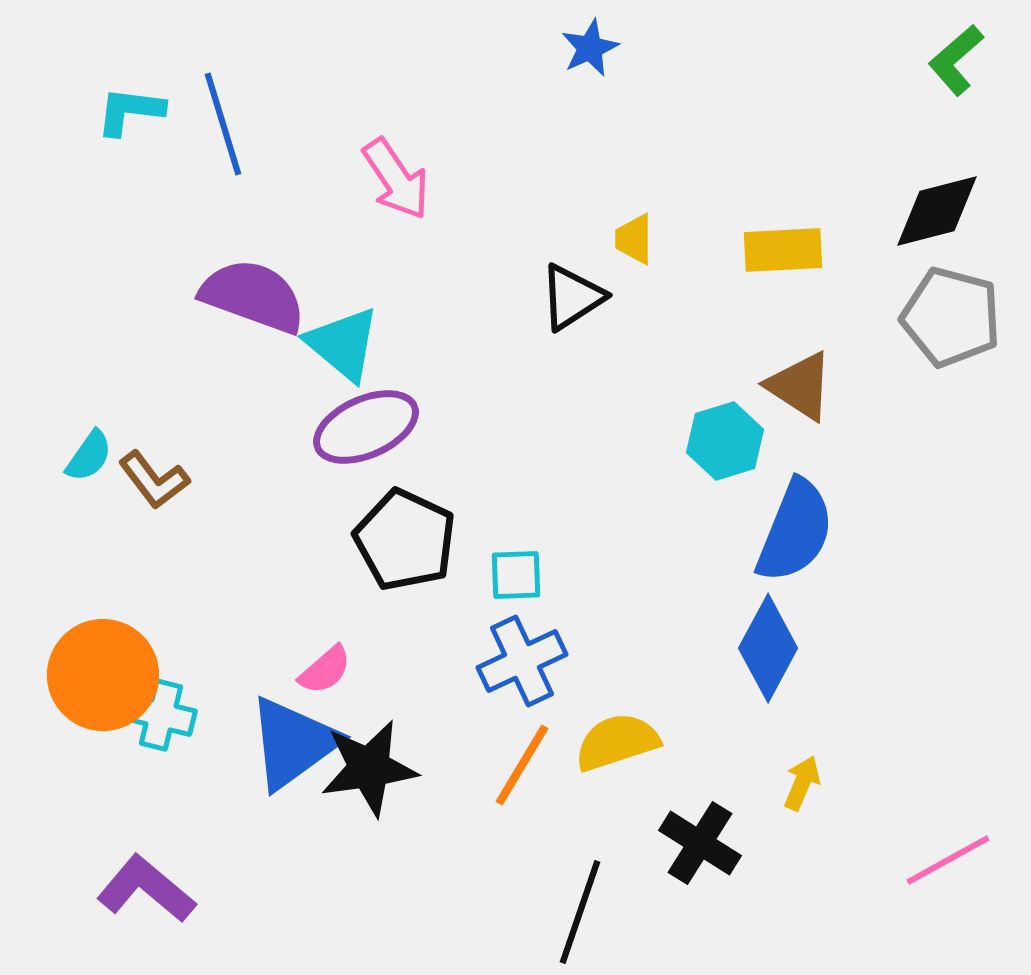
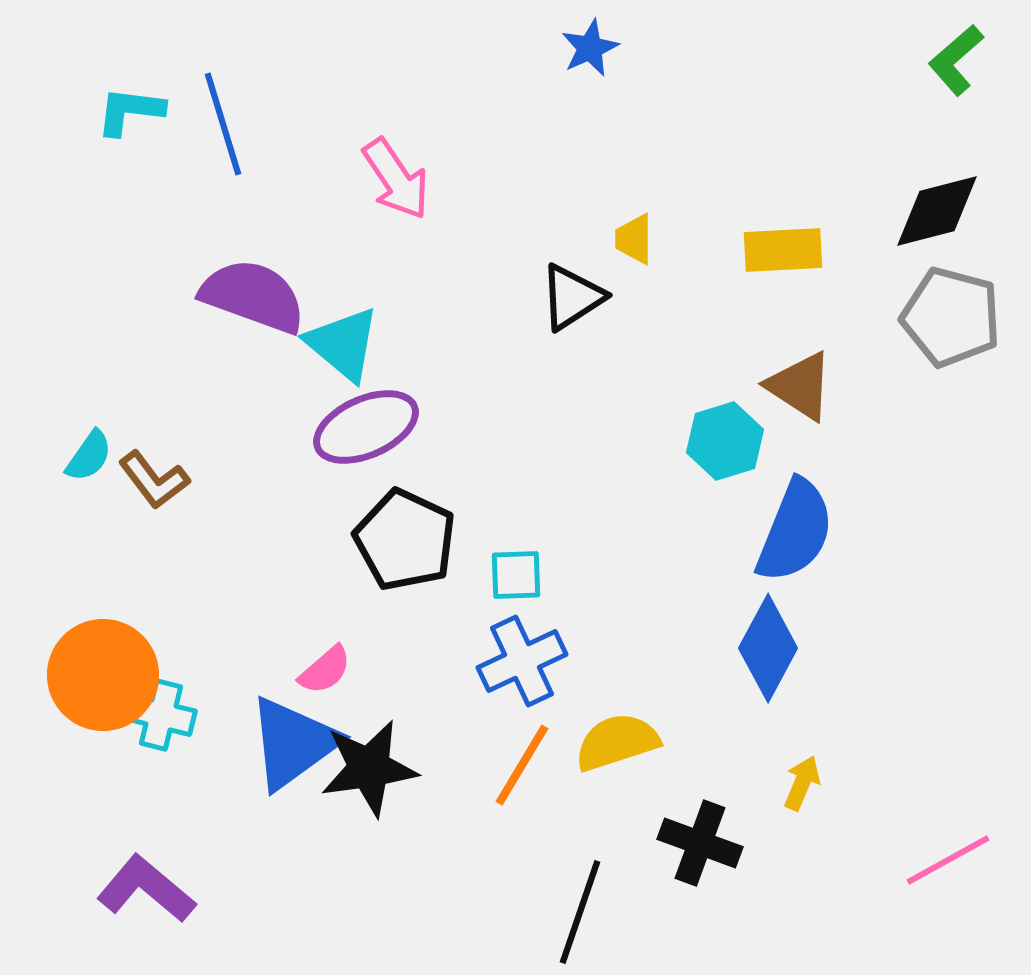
black cross: rotated 12 degrees counterclockwise
